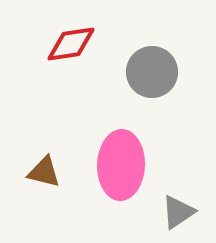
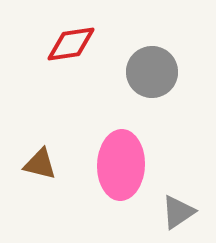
brown triangle: moved 4 px left, 8 px up
